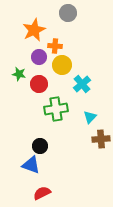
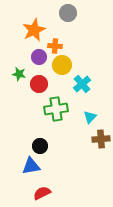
blue triangle: moved 1 px down; rotated 30 degrees counterclockwise
